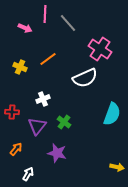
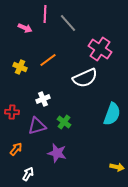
orange line: moved 1 px down
purple triangle: rotated 36 degrees clockwise
